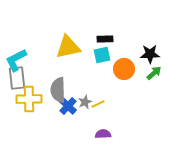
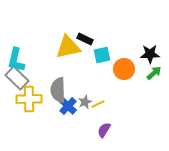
black rectangle: moved 20 px left; rotated 28 degrees clockwise
cyan L-shape: rotated 50 degrees counterclockwise
gray rectangle: rotated 40 degrees counterclockwise
purple semicircle: moved 1 px right, 4 px up; rotated 56 degrees counterclockwise
